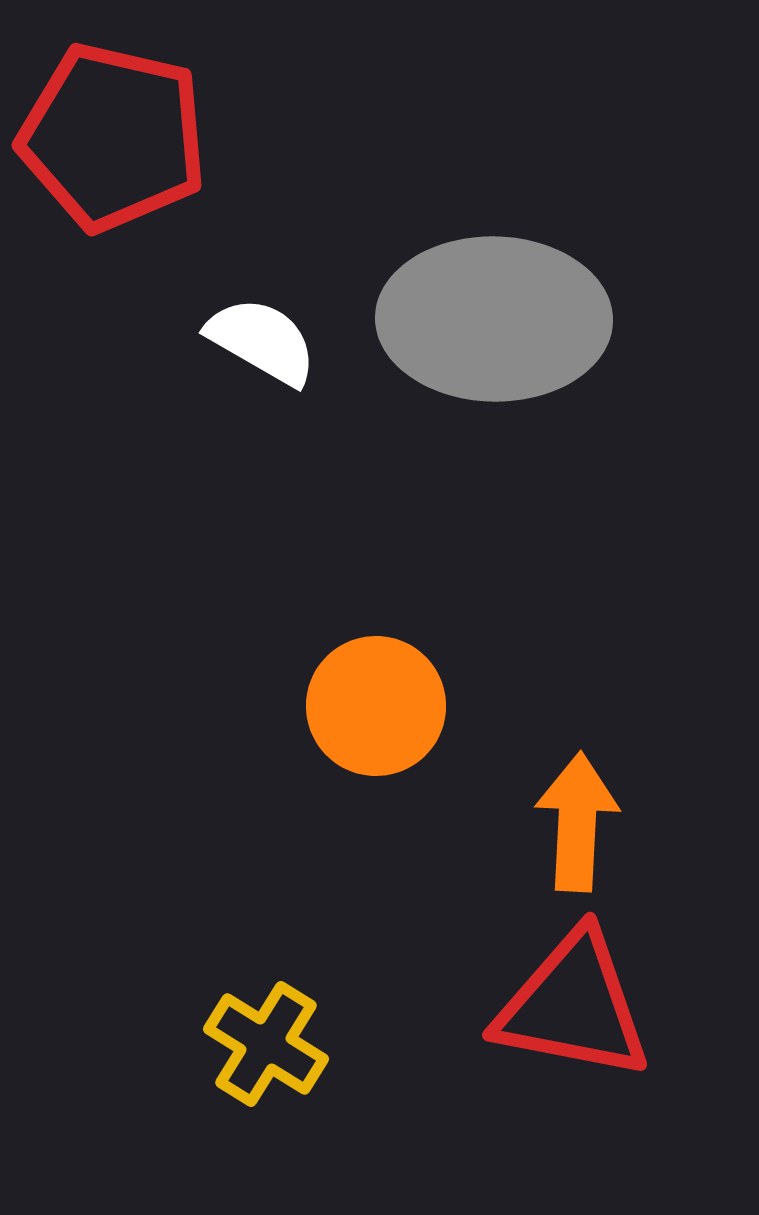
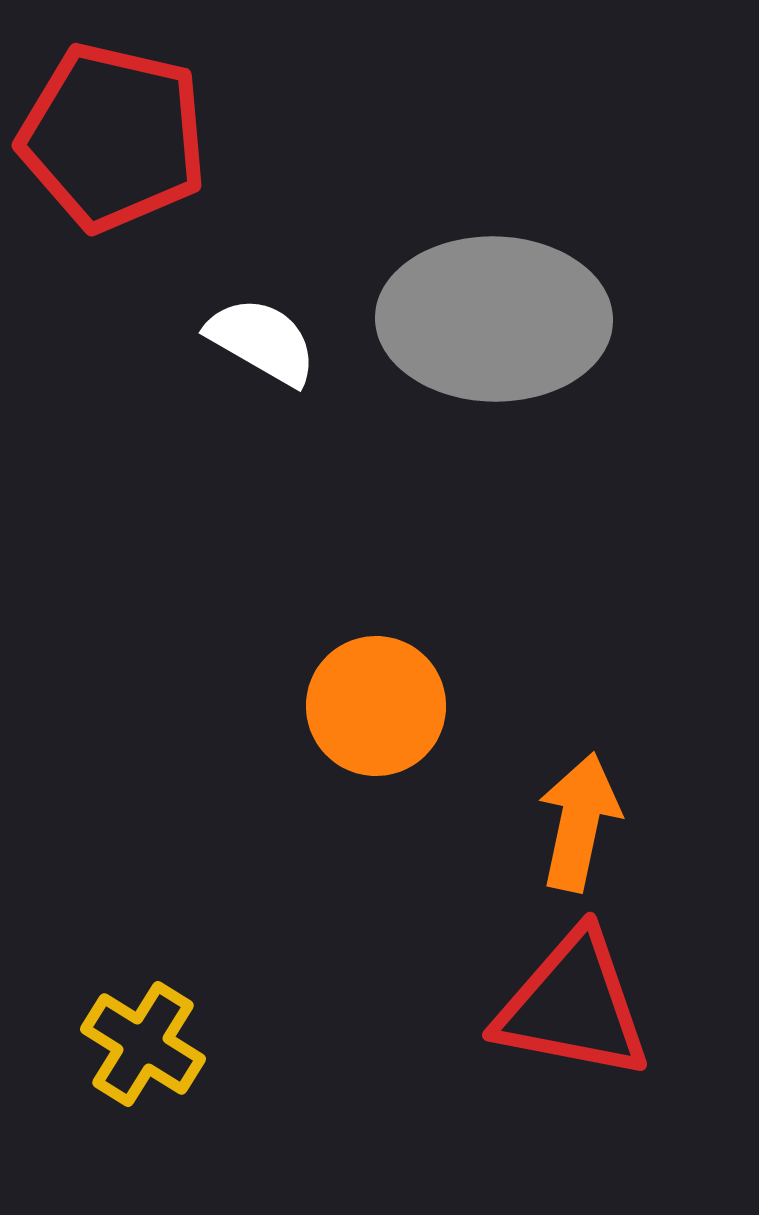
orange arrow: moved 2 px right; rotated 9 degrees clockwise
yellow cross: moved 123 px left
